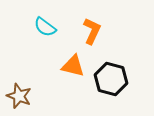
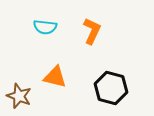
cyan semicircle: rotated 30 degrees counterclockwise
orange triangle: moved 18 px left, 11 px down
black hexagon: moved 9 px down
